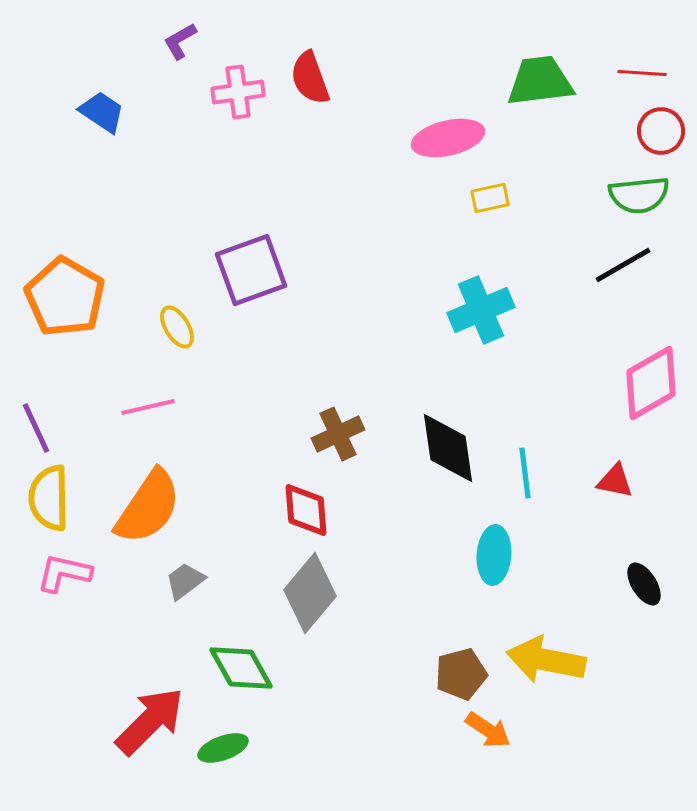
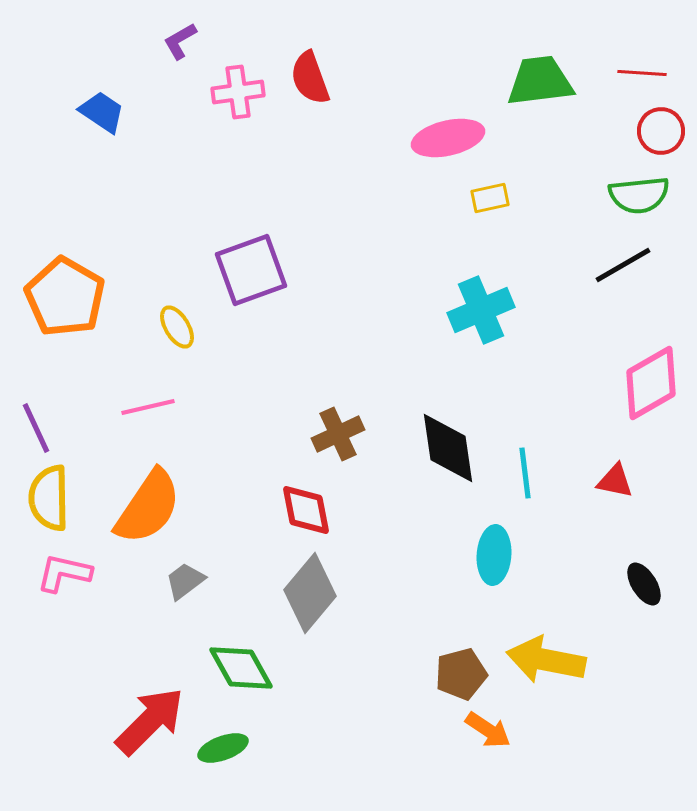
red diamond: rotated 6 degrees counterclockwise
